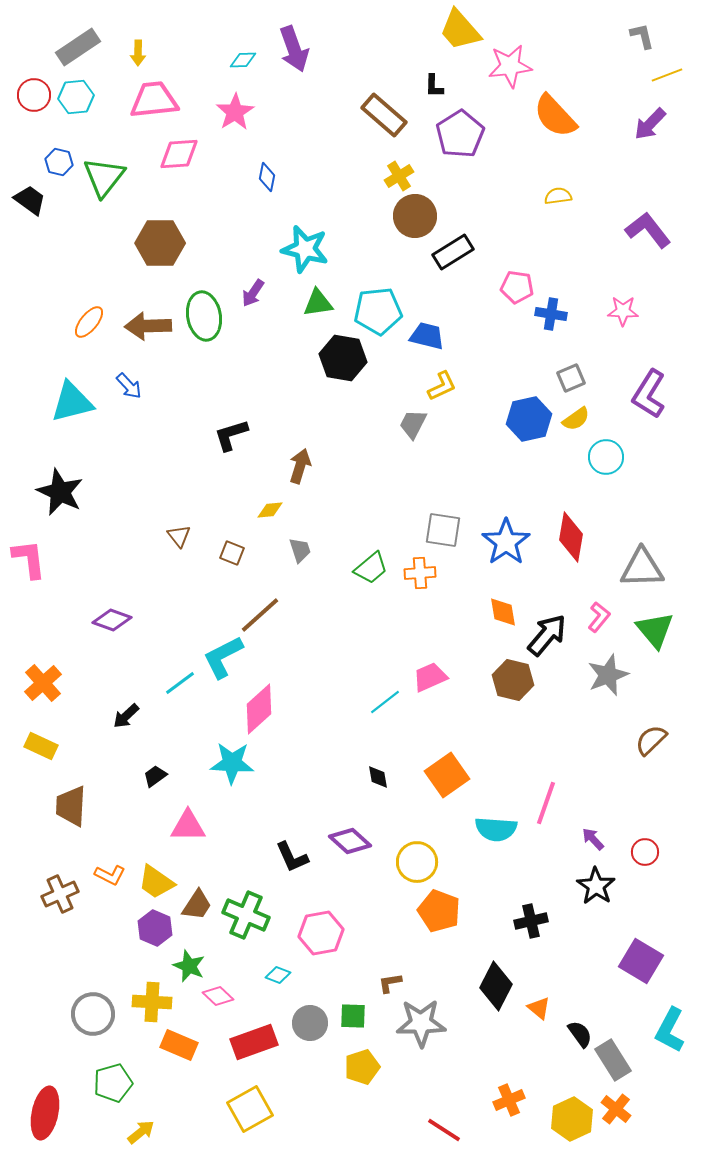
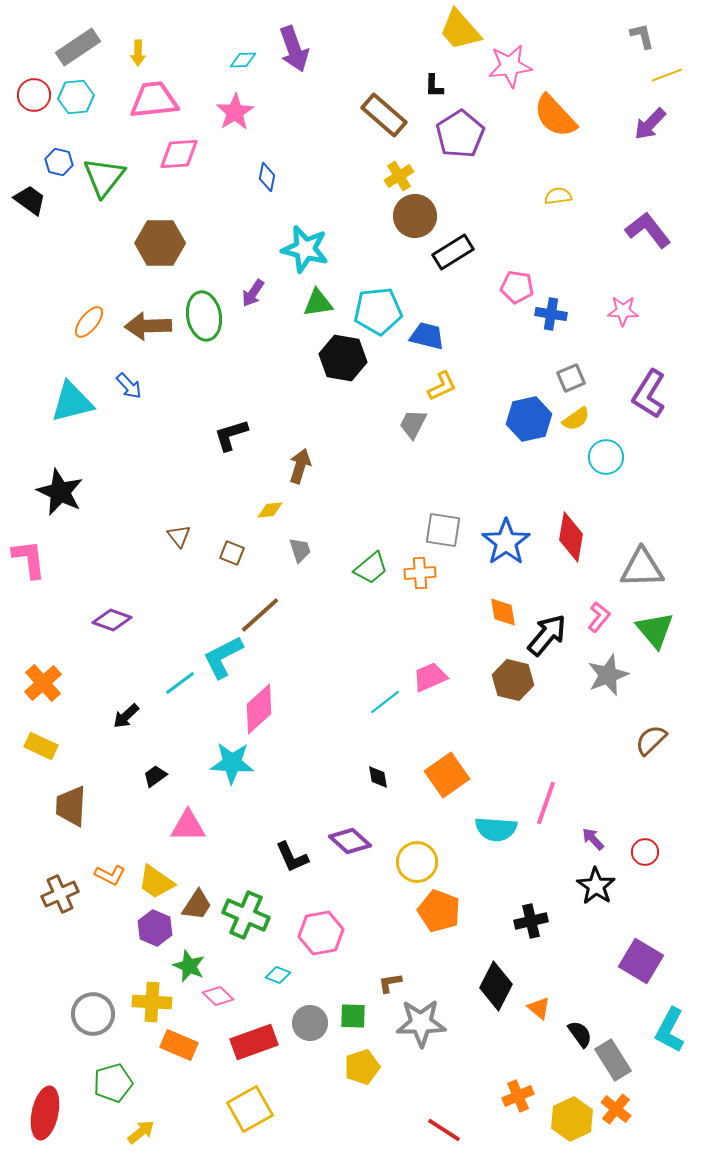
orange cross at (509, 1100): moved 9 px right, 4 px up
